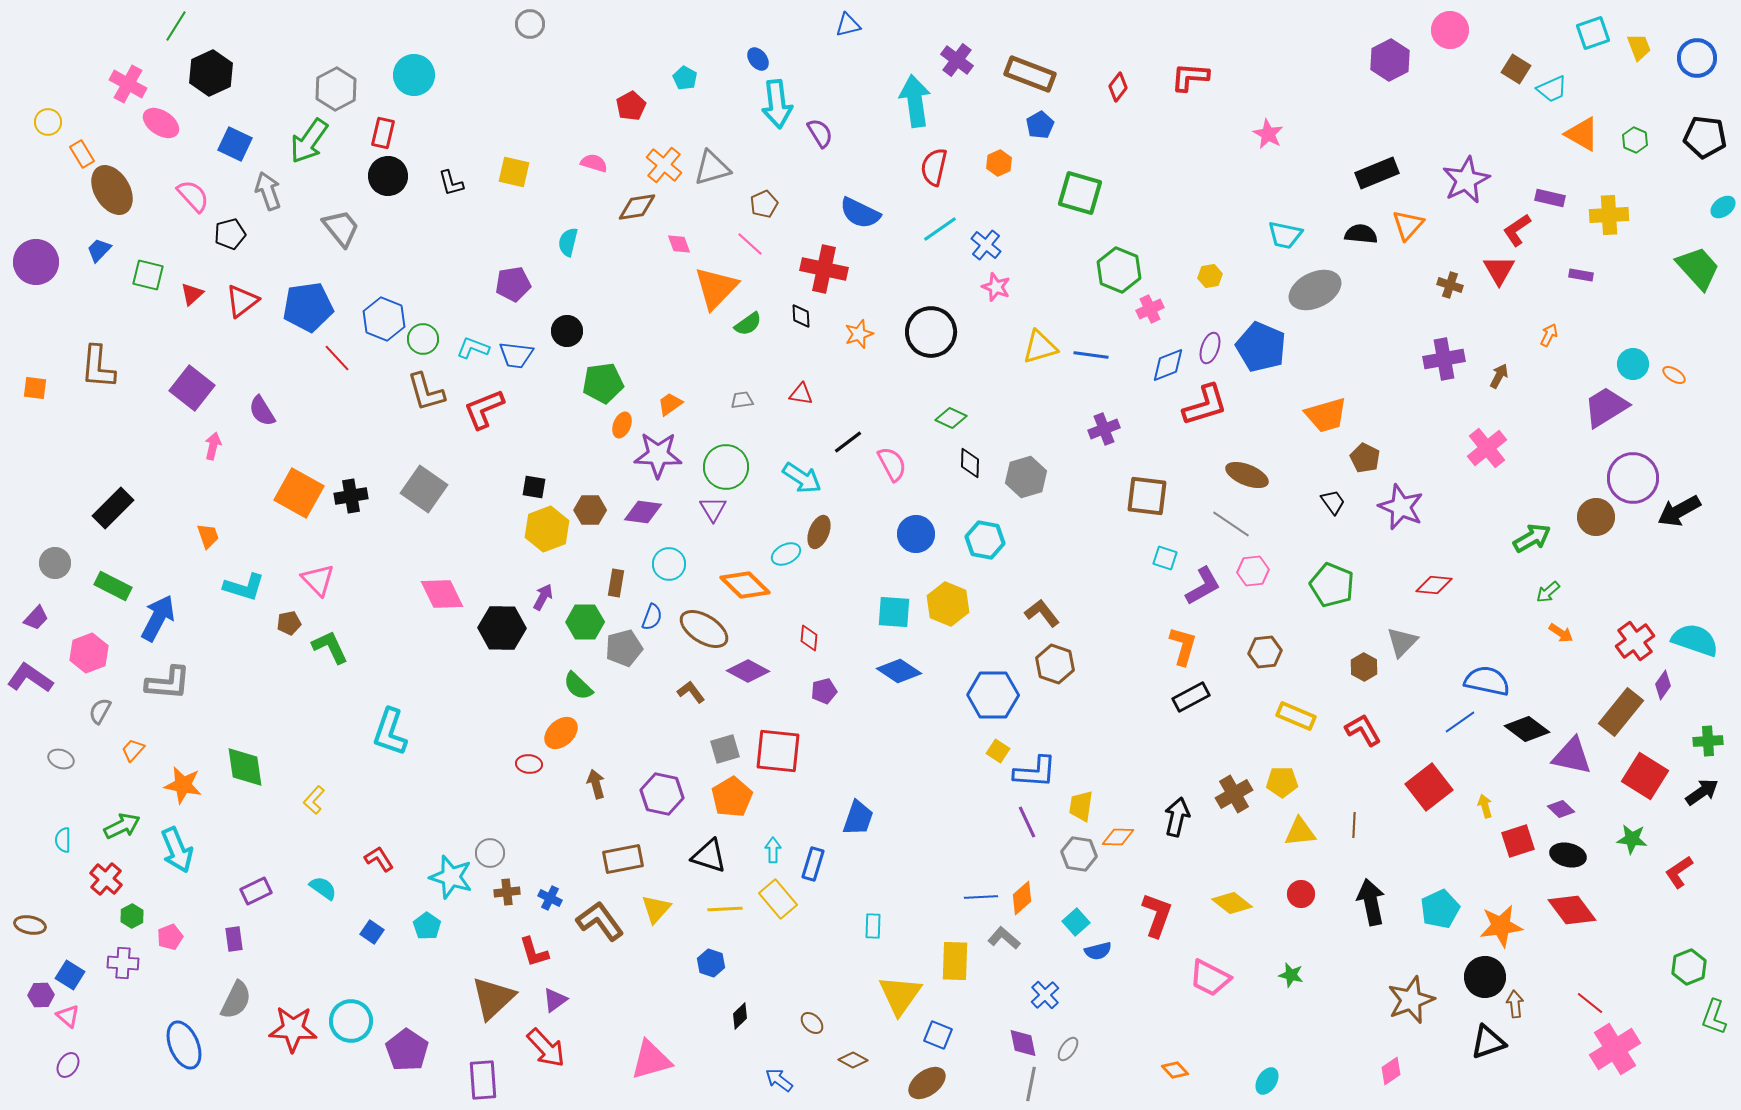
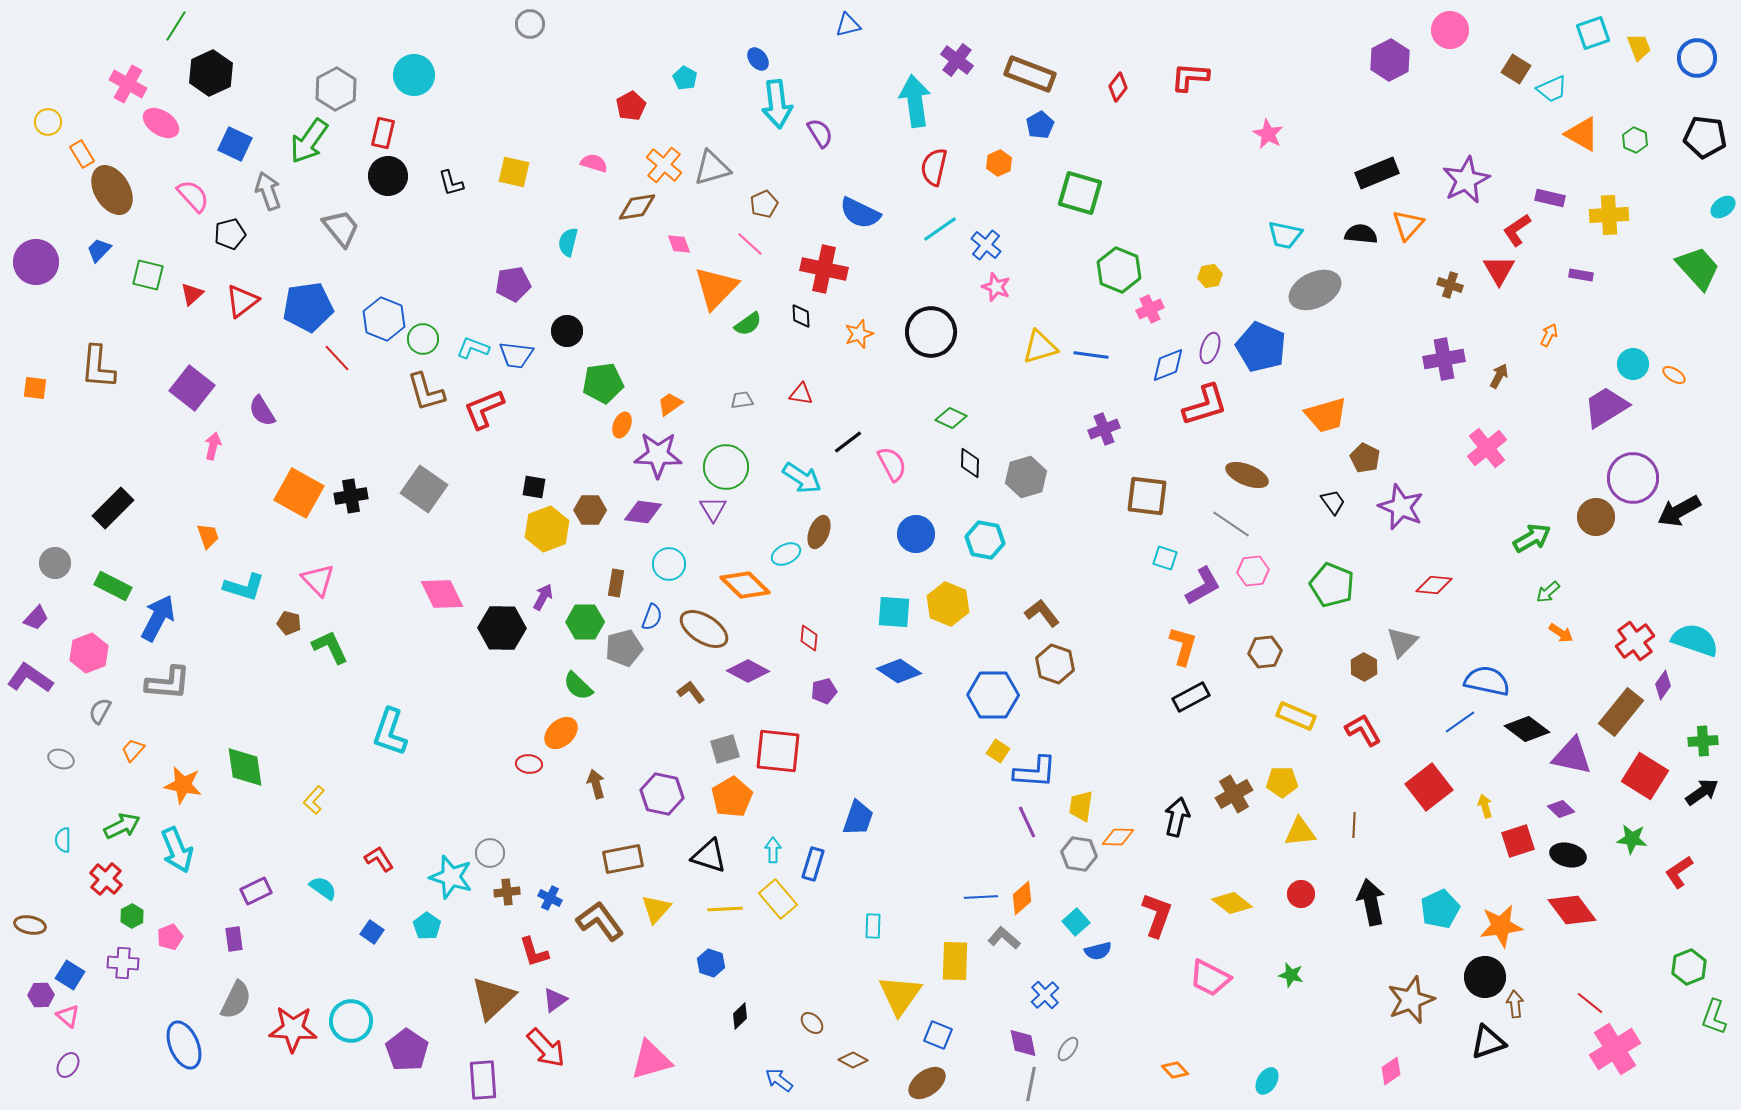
brown pentagon at (289, 623): rotated 25 degrees clockwise
green cross at (1708, 741): moved 5 px left
